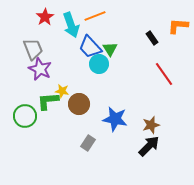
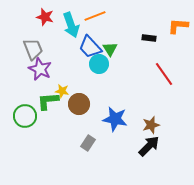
red star: rotated 24 degrees counterclockwise
black rectangle: moved 3 px left; rotated 48 degrees counterclockwise
